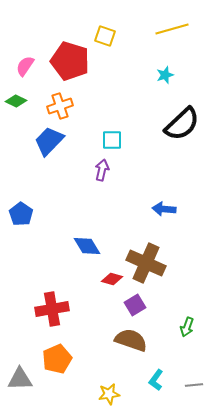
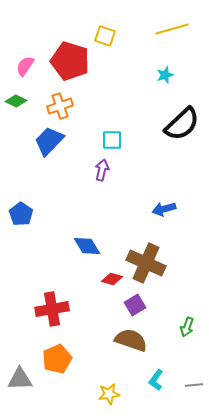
blue arrow: rotated 20 degrees counterclockwise
